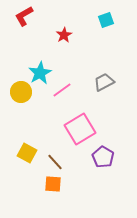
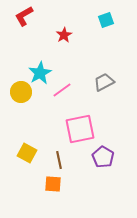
pink square: rotated 20 degrees clockwise
brown line: moved 4 px right, 2 px up; rotated 30 degrees clockwise
